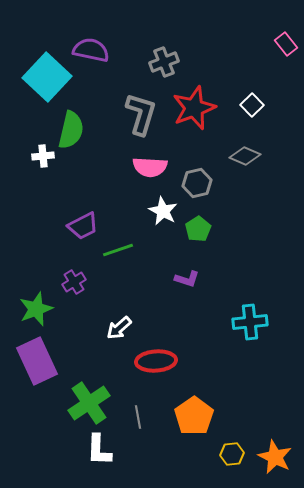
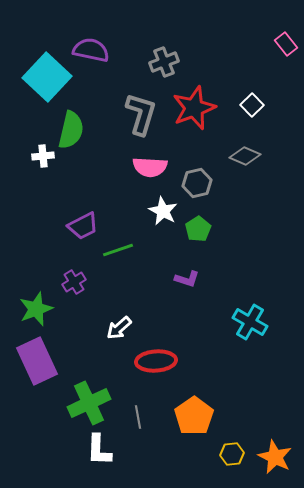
cyan cross: rotated 36 degrees clockwise
green cross: rotated 9 degrees clockwise
